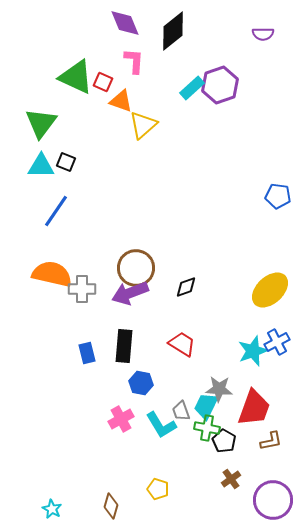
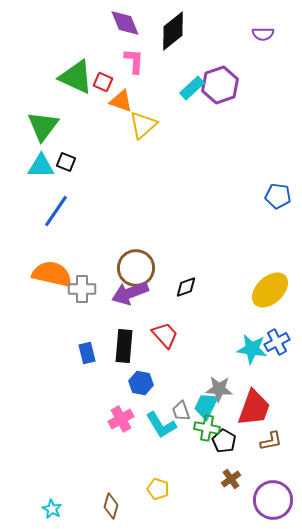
green triangle at (41, 123): moved 2 px right, 3 px down
red trapezoid at (182, 344): moved 17 px left, 9 px up; rotated 16 degrees clockwise
cyan star at (253, 351): moved 1 px left, 2 px up; rotated 28 degrees clockwise
